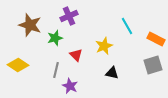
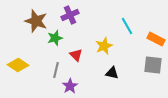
purple cross: moved 1 px right, 1 px up
brown star: moved 6 px right, 4 px up
gray square: rotated 24 degrees clockwise
purple star: rotated 14 degrees clockwise
